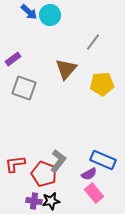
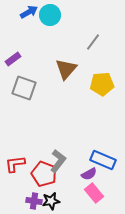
blue arrow: rotated 72 degrees counterclockwise
